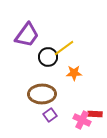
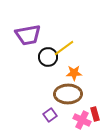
purple trapezoid: moved 1 px right; rotated 44 degrees clockwise
brown ellipse: moved 26 px right
red rectangle: rotated 72 degrees clockwise
